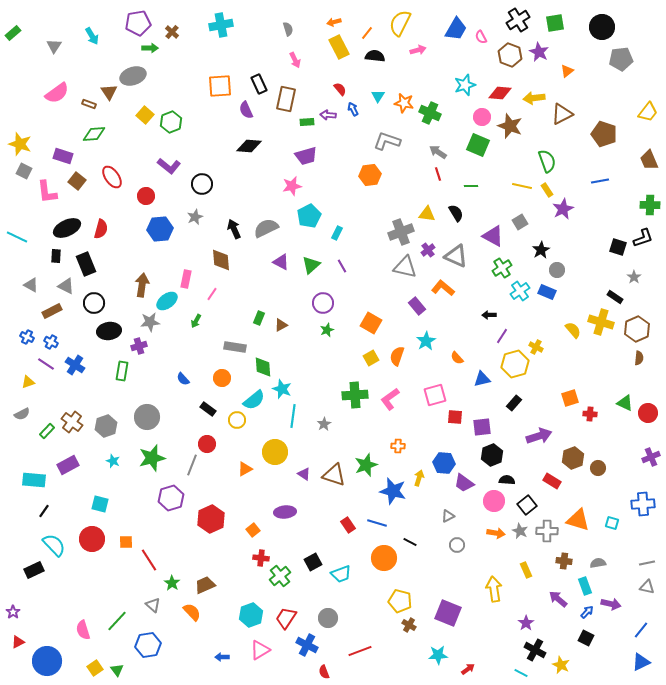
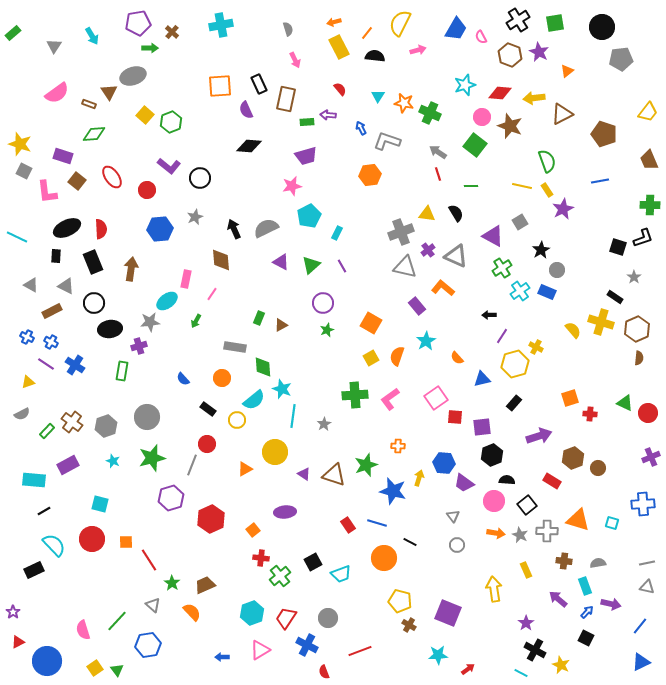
blue arrow at (353, 109): moved 8 px right, 19 px down
green square at (478, 145): moved 3 px left; rotated 15 degrees clockwise
black circle at (202, 184): moved 2 px left, 6 px up
red circle at (146, 196): moved 1 px right, 6 px up
red semicircle at (101, 229): rotated 18 degrees counterclockwise
black rectangle at (86, 264): moved 7 px right, 2 px up
brown arrow at (142, 285): moved 11 px left, 16 px up
black ellipse at (109, 331): moved 1 px right, 2 px up
pink square at (435, 395): moved 1 px right, 3 px down; rotated 20 degrees counterclockwise
black line at (44, 511): rotated 24 degrees clockwise
gray triangle at (448, 516): moved 5 px right; rotated 40 degrees counterclockwise
gray star at (520, 531): moved 4 px down
cyan hexagon at (251, 615): moved 1 px right, 2 px up
blue line at (641, 630): moved 1 px left, 4 px up
